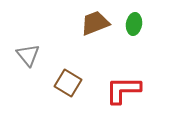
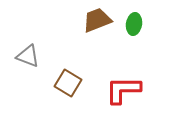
brown trapezoid: moved 2 px right, 3 px up
gray triangle: moved 1 px down; rotated 30 degrees counterclockwise
